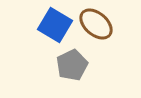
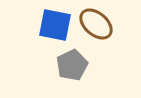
blue square: rotated 20 degrees counterclockwise
